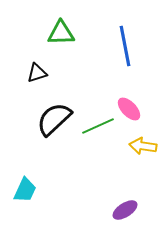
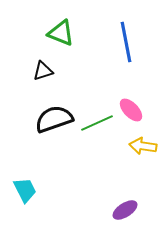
green triangle: rotated 24 degrees clockwise
blue line: moved 1 px right, 4 px up
black triangle: moved 6 px right, 2 px up
pink ellipse: moved 2 px right, 1 px down
black semicircle: rotated 24 degrees clockwise
green line: moved 1 px left, 3 px up
cyan trapezoid: rotated 52 degrees counterclockwise
